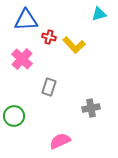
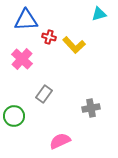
gray rectangle: moved 5 px left, 7 px down; rotated 18 degrees clockwise
